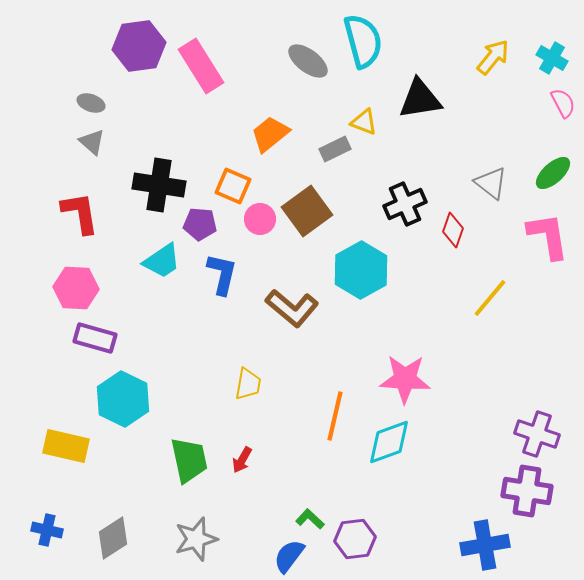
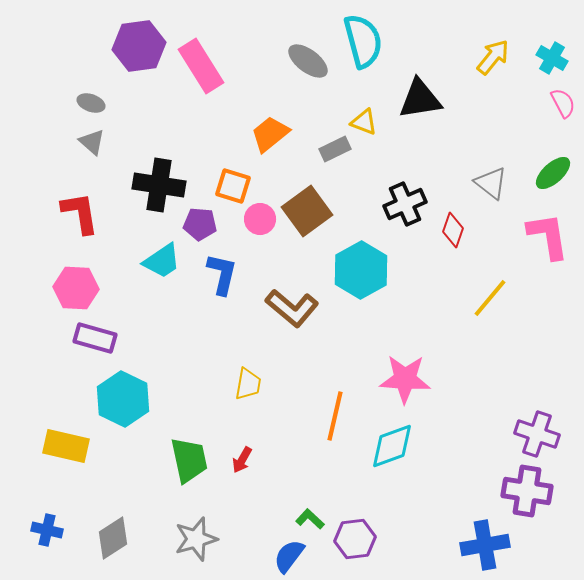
orange square at (233, 186): rotated 6 degrees counterclockwise
cyan diamond at (389, 442): moved 3 px right, 4 px down
